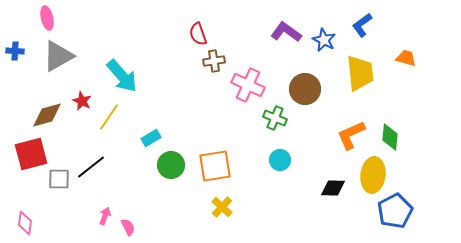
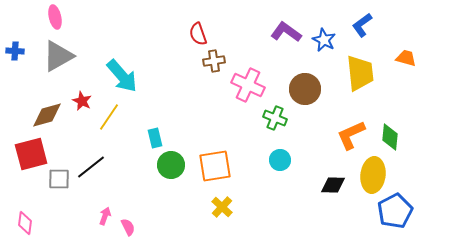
pink ellipse: moved 8 px right, 1 px up
cyan rectangle: moved 4 px right; rotated 72 degrees counterclockwise
black diamond: moved 3 px up
